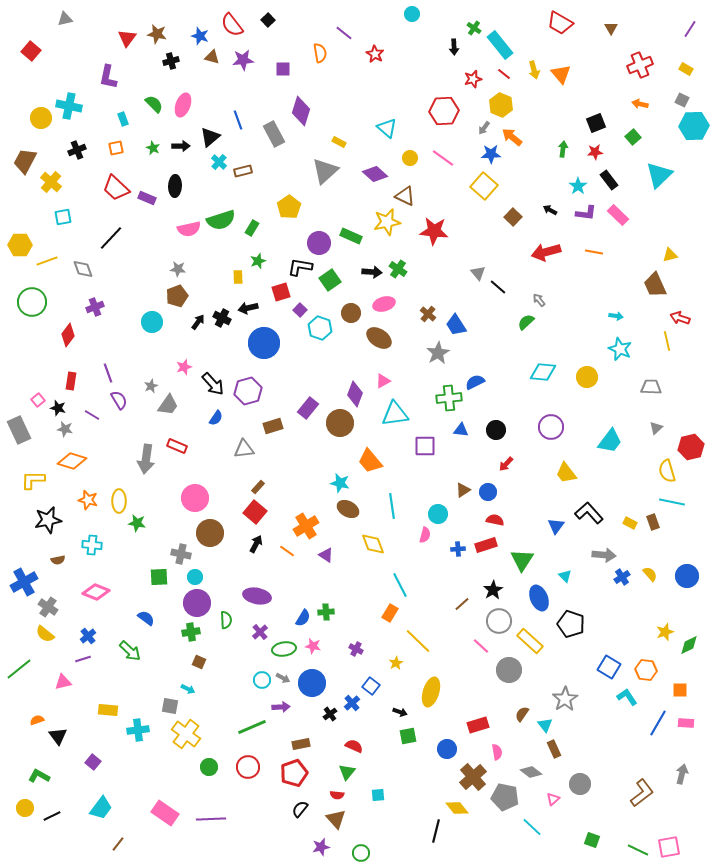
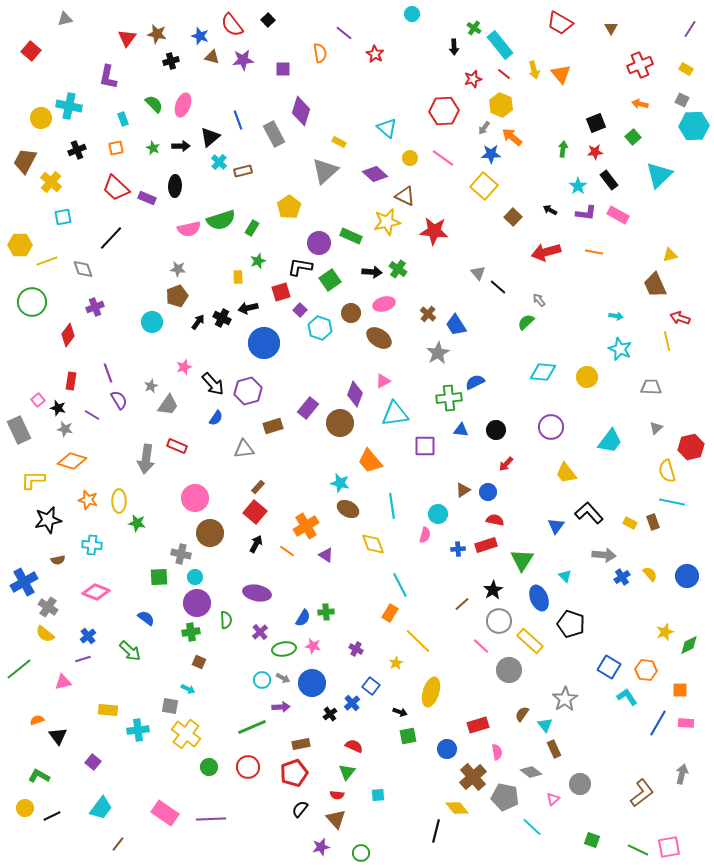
pink rectangle at (618, 215): rotated 15 degrees counterclockwise
purple ellipse at (257, 596): moved 3 px up
